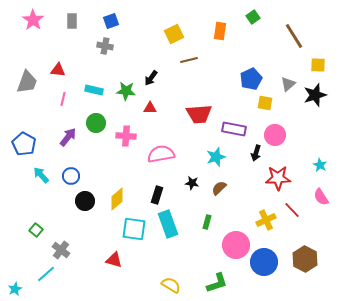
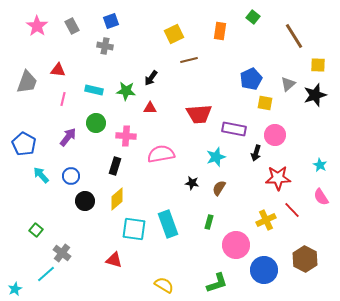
green square at (253, 17): rotated 16 degrees counterclockwise
pink star at (33, 20): moved 4 px right, 6 px down
gray rectangle at (72, 21): moved 5 px down; rotated 28 degrees counterclockwise
brown semicircle at (219, 188): rotated 14 degrees counterclockwise
black rectangle at (157, 195): moved 42 px left, 29 px up
green rectangle at (207, 222): moved 2 px right
gray cross at (61, 250): moved 1 px right, 3 px down
blue circle at (264, 262): moved 8 px down
yellow semicircle at (171, 285): moved 7 px left
